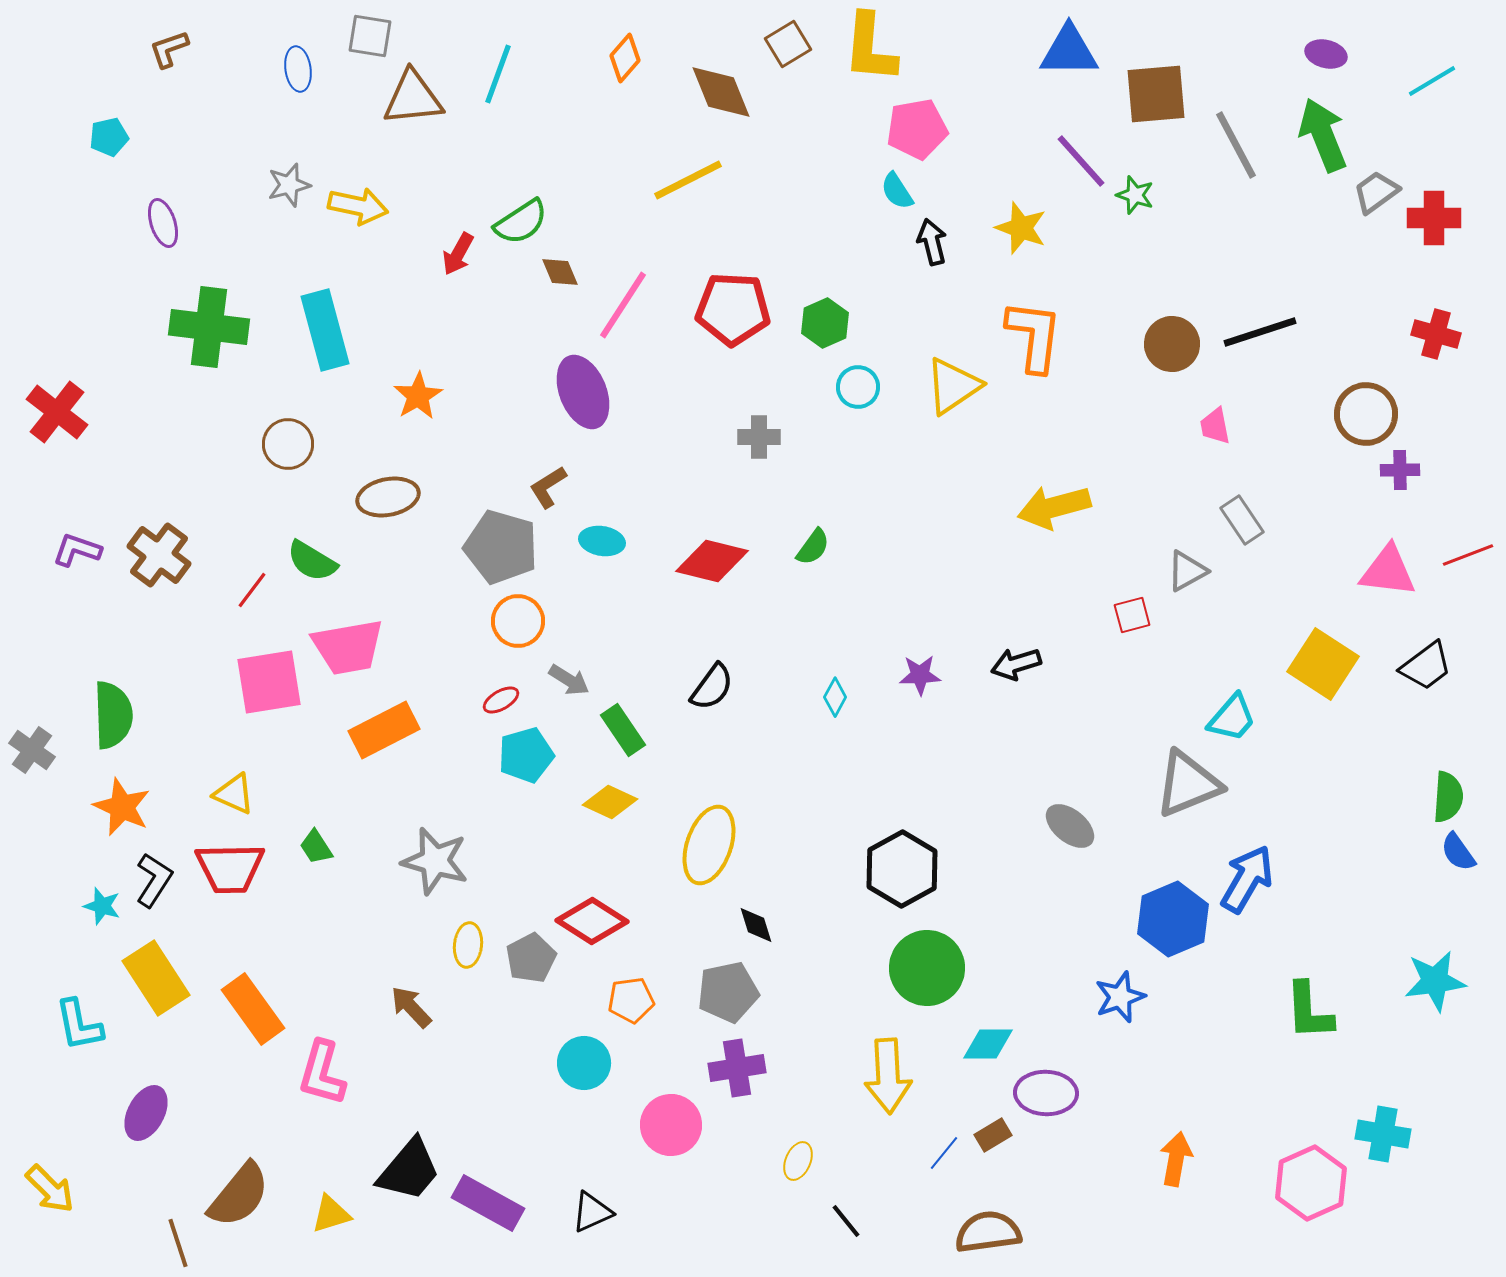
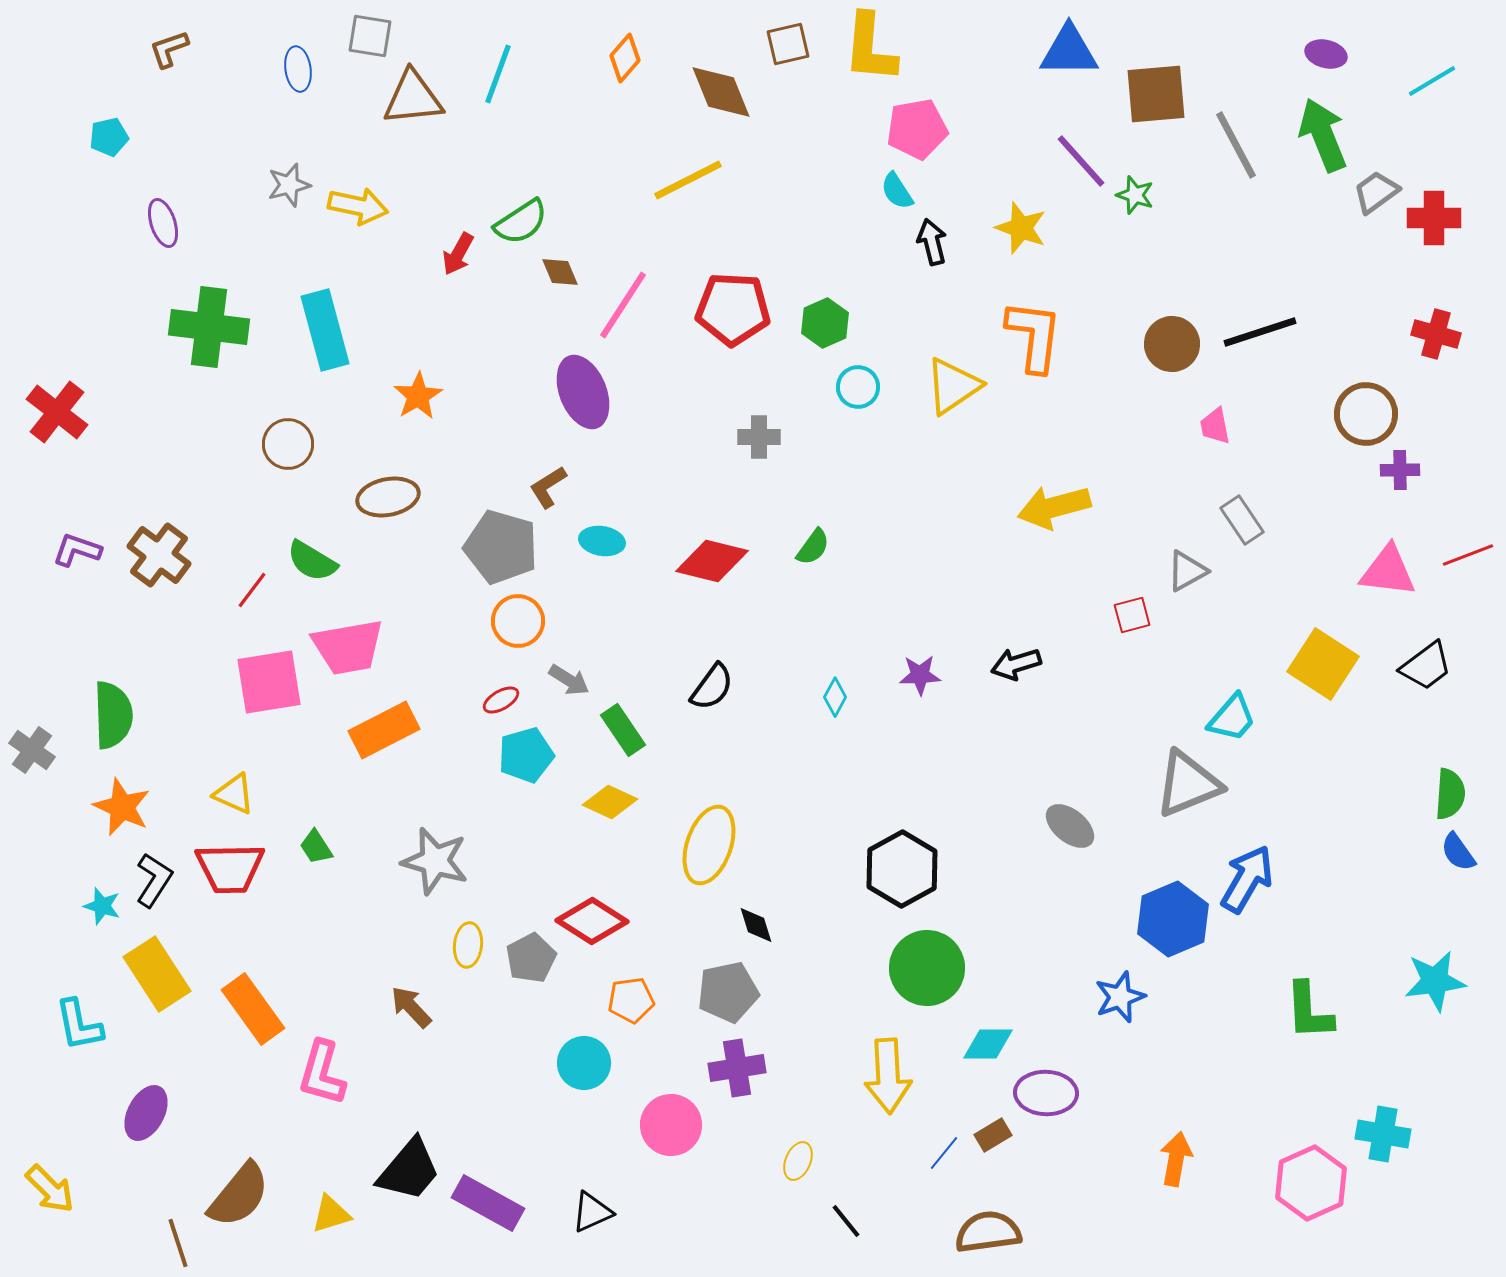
brown square at (788, 44): rotated 18 degrees clockwise
green semicircle at (1448, 797): moved 2 px right, 3 px up
yellow rectangle at (156, 978): moved 1 px right, 4 px up
